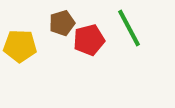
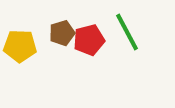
brown pentagon: moved 10 px down
green line: moved 2 px left, 4 px down
